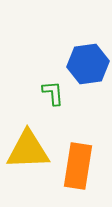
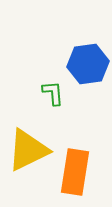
yellow triangle: rotated 24 degrees counterclockwise
orange rectangle: moved 3 px left, 6 px down
